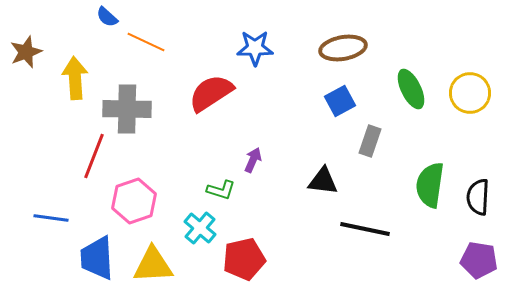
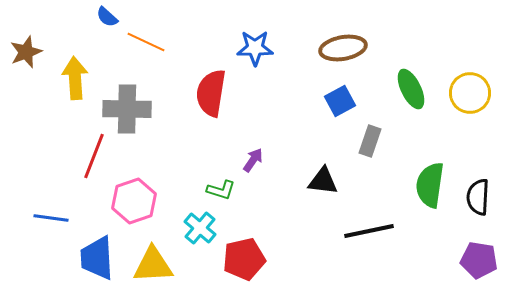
red semicircle: rotated 48 degrees counterclockwise
purple arrow: rotated 10 degrees clockwise
black line: moved 4 px right, 2 px down; rotated 24 degrees counterclockwise
